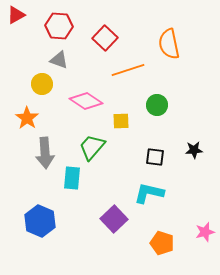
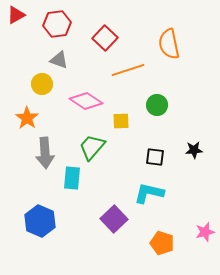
red hexagon: moved 2 px left, 2 px up; rotated 12 degrees counterclockwise
